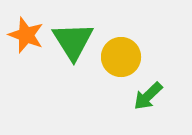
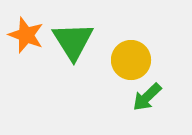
yellow circle: moved 10 px right, 3 px down
green arrow: moved 1 px left, 1 px down
